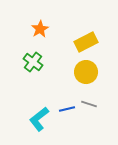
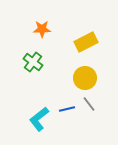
orange star: moved 2 px right; rotated 30 degrees clockwise
yellow circle: moved 1 px left, 6 px down
gray line: rotated 35 degrees clockwise
